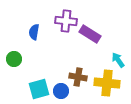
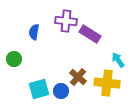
brown cross: rotated 30 degrees clockwise
